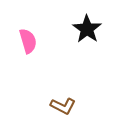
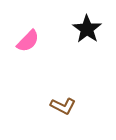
pink semicircle: rotated 60 degrees clockwise
